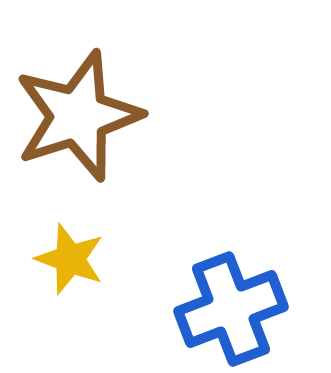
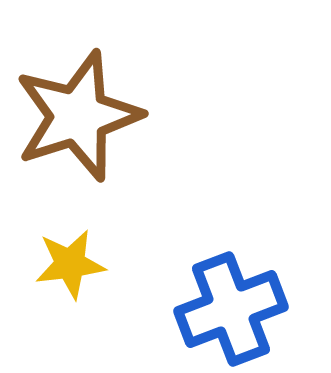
yellow star: moved 5 px down; rotated 28 degrees counterclockwise
